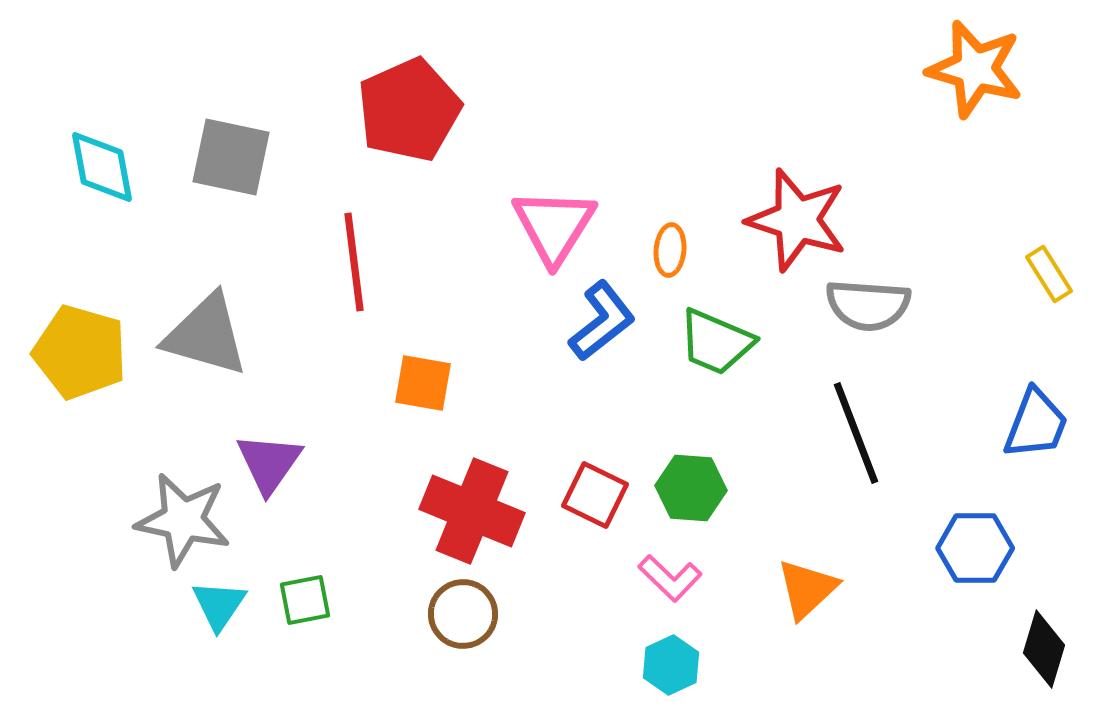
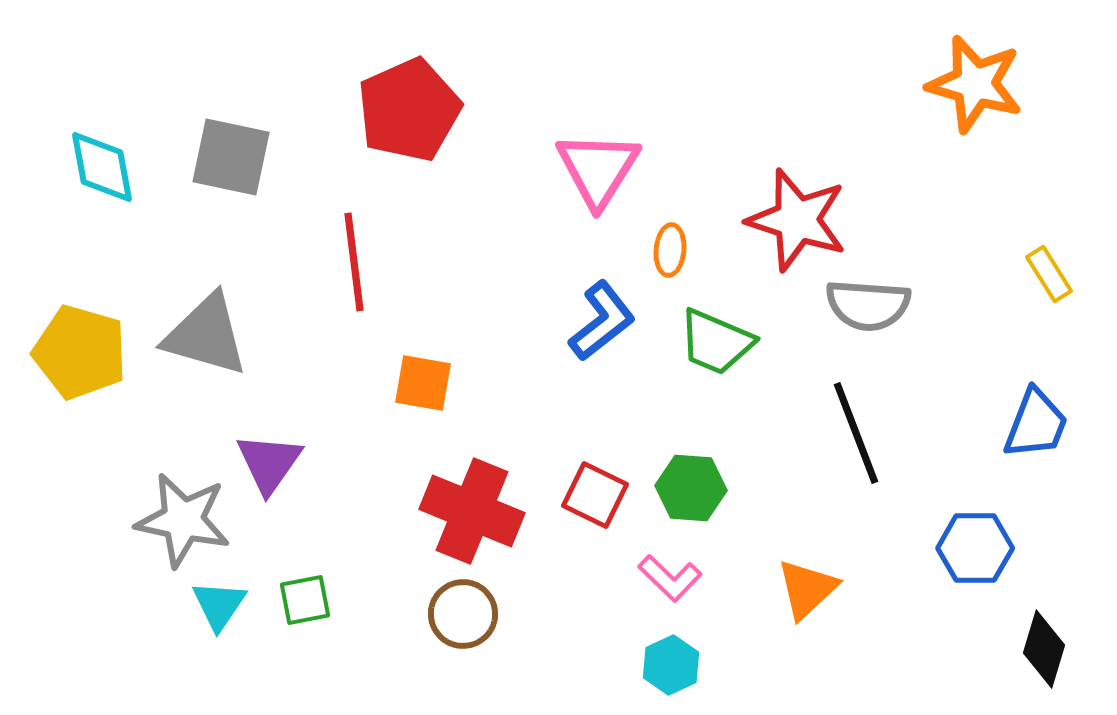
orange star: moved 15 px down
pink triangle: moved 44 px right, 57 px up
